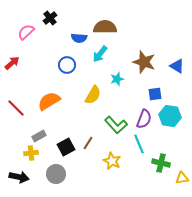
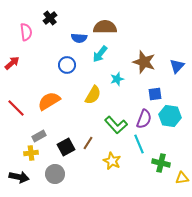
pink semicircle: rotated 126 degrees clockwise
blue triangle: rotated 42 degrees clockwise
gray circle: moved 1 px left
